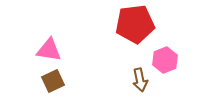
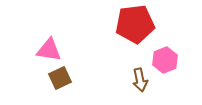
brown square: moved 7 px right, 3 px up
